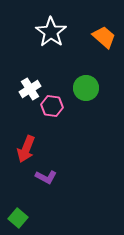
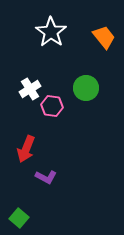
orange trapezoid: rotated 10 degrees clockwise
green square: moved 1 px right
